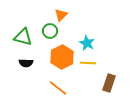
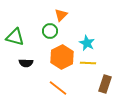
green triangle: moved 8 px left
brown rectangle: moved 4 px left, 1 px down
